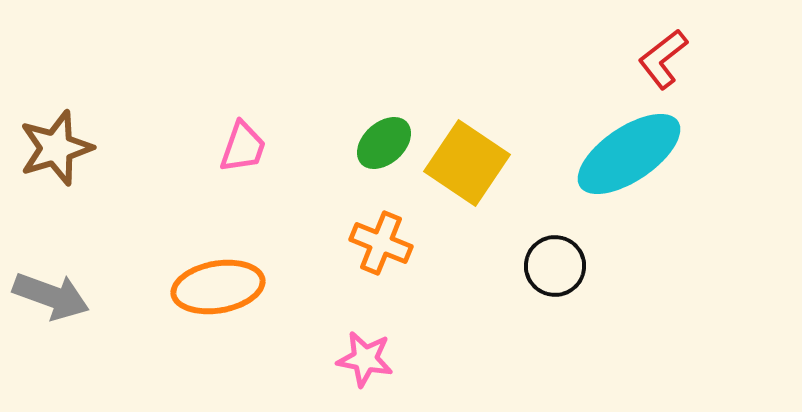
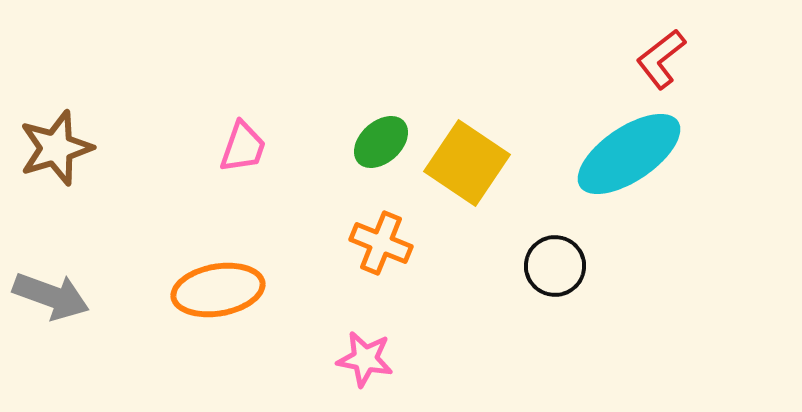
red L-shape: moved 2 px left
green ellipse: moved 3 px left, 1 px up
orange ellipse: moved 3 px down
